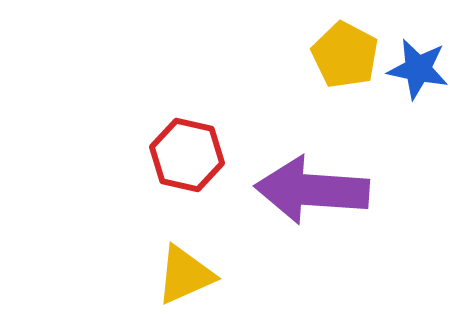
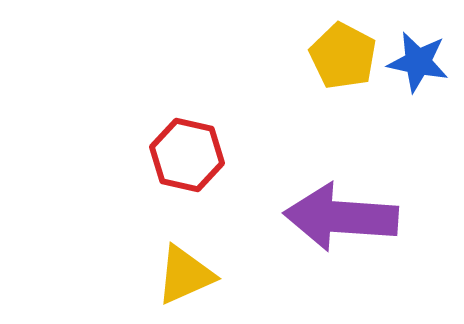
yellow pentagon: moved 2 px left, 1 px down
blue star: moved 7 px up
purple arrow: moved 29 px right, 27 px down
